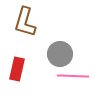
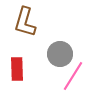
red rectangle: rotated 15 degrees counterclockwise
pink line: rotated 60 degrees counterclockwise
